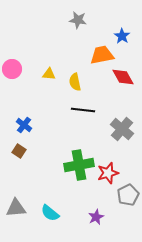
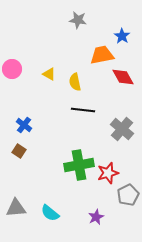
yellow triangle: rotated 24 degrees clockwise
